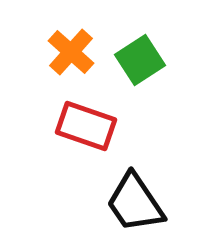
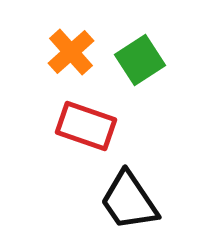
orange cross: rotated 6 degrees clockwise
black trapezoid: moved 6 px left, 2 px up
